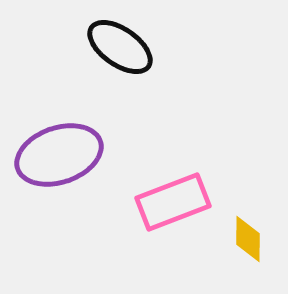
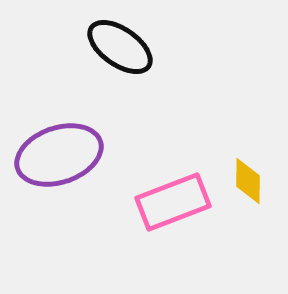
yellow diamond: moved 58 px up
